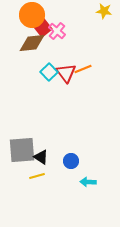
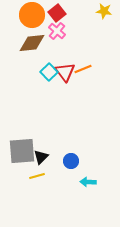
red square: moved 14 px right, 15 px up
red triangle: moved 1 px left, 1 px up
gray square: moved 1 px down
black triangle: rotated 42 degrees clockwise
